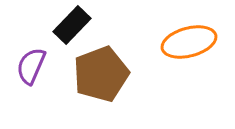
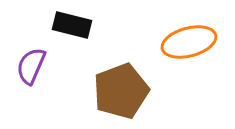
black rectangle: rotated 60 degrees clockwise
brown pentagon: moved 20 px right, 17 px down
